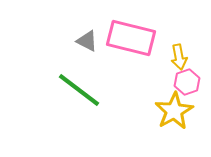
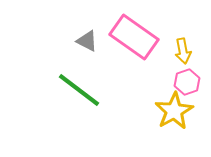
pink rectangle: moved 3 px right, 1 px up; rotated 21 degrees clockwise
yellow arrow: moved 4 px right, 6 px up
